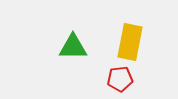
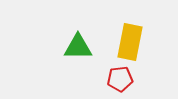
green triangle: moved 5 px right
